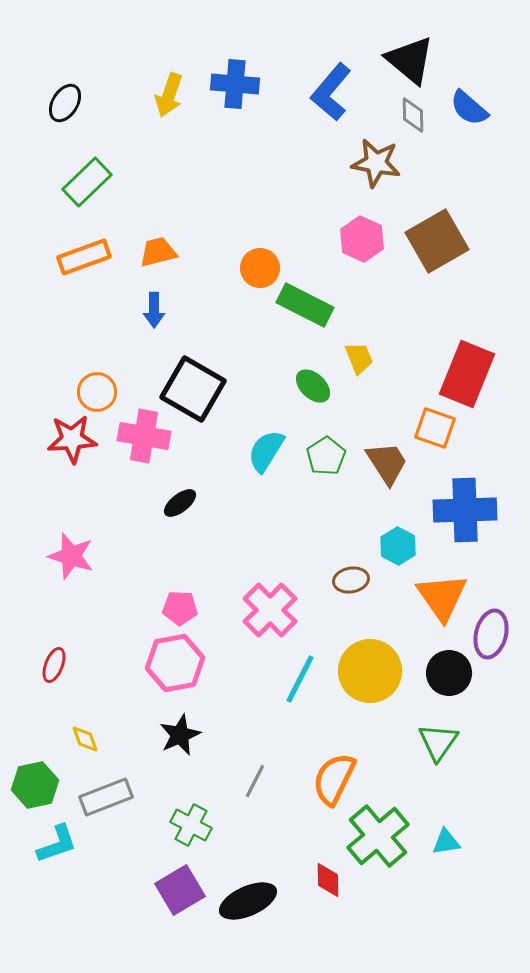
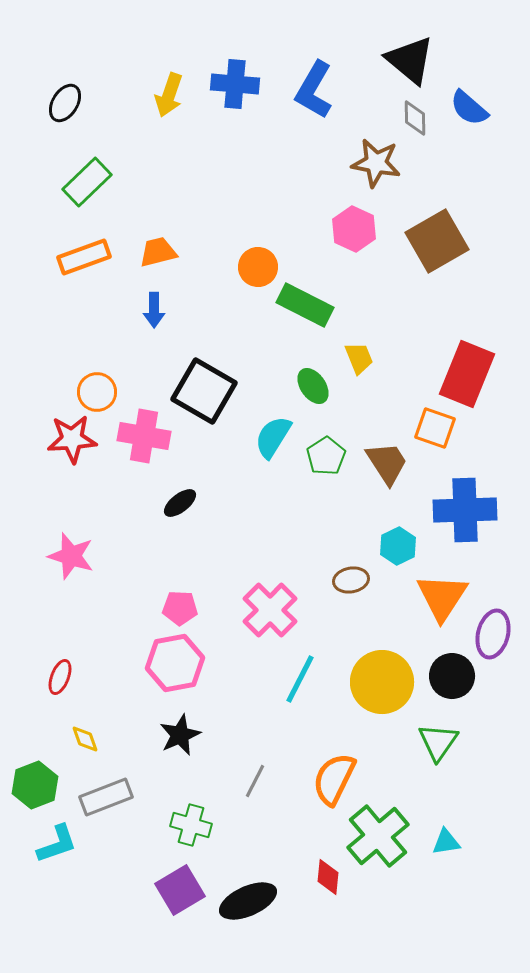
blue L-shape at (331, 92): moved 17 px left, 2 px up; rotated 10 degrees counterclockwise
gray diamond at (413, 115): moved 2 px right, 3 px down
pink hexagon at (362, 239): moved 8 px left, 10 px up
orange circle at (260, 268): moved 2 px left, 1 px up
green ellipse at (313, 386): rotated 12 degrees clockwise
black square at (193, 389): moved 11 px right, 2 px down
cyan semicircle at (266, 451): moved 7 px right, 14 px up
cyan hexagon at (398, 546): rotated 6 degrees clockwise
orange triangle at (442, 597): rotated 8 degrees clockwise
purple ellipse at (491, 634): moved 2 px right
red ellipse at (54, 665): moved 6 px right, 12 px down
yellow circle at (370, 671): moved 12 px right, 11 px down
black circle at (449, 673): moved 3 px right, 3 px down
green hexagon at (35, 785): rotated 9 degrees counterclockwise
green cross at (191, 825): rotated 12 degrees counterclockwise
red diamond at (328, 880): moved 3 px up; rotated 6 degrees clockwise
